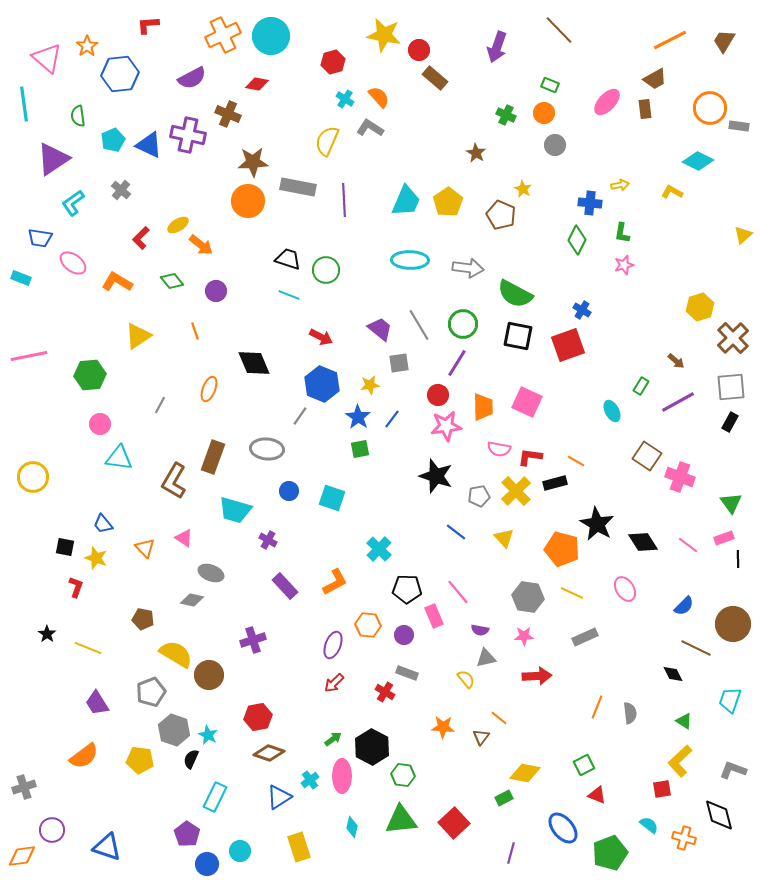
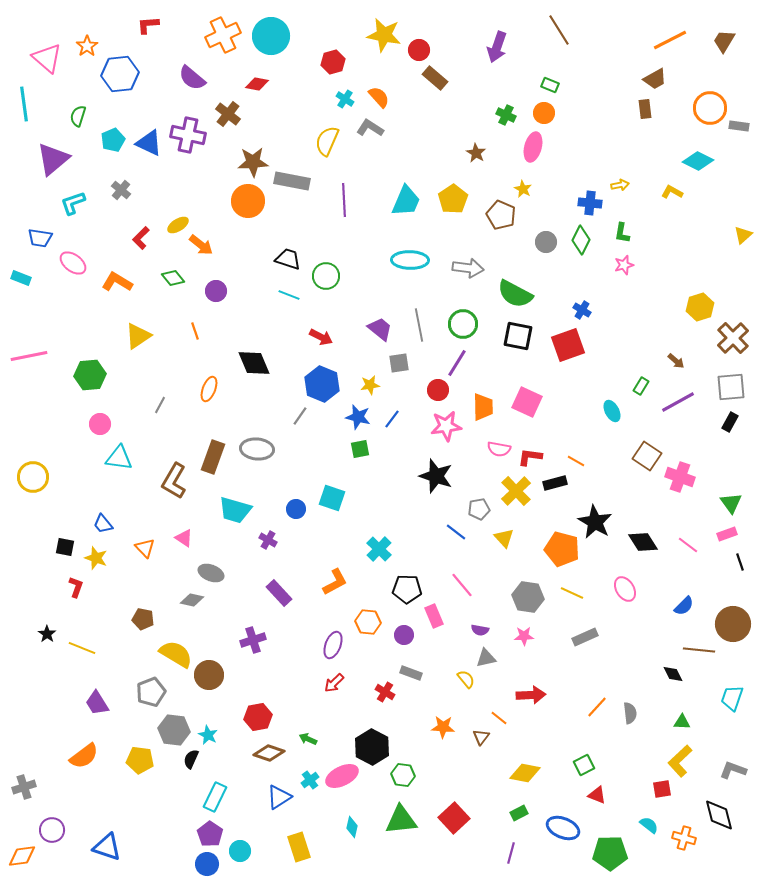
brown line at (559, 30): rotated 12 degrees clockwise
purple semicircle at (192, 78): rotated 68 degrees clockwise
pink ellipse at (607, 102): moved 74 px left, 45 px down; rotated 28 degrees counterclockwise
brown cross at (228, 114): rotated 15 degrees clockwise
green semicircle at (78, 116): rotated 25 degrees clockwise
blue triangle at (149, 145): moved 2 px up
gray circle at (555, 145): moved 9 px left, 97 px down
purple triangle at (53, 159): rotated 6 degrees counterclockwise
gray rectangle at (298, 187): moved 6 px left, 6 px up
yellow pentagon at (448, 202): moved 5 px right, 3 px up
cyan L-shape at (73, 203): rotated 16 degrees clockwise
green diamond at (577, 240): moved 4 px right
green circle at (326, 270): moved 6 px down
green diamond at (172, 281): moved 1 px right, 3 px up
gray line at (419, 325): rotated 20 degrees clockwise
red circle at (438, 395): moved 5 px up
blue star at (358, 417): rotated 20 degrees counterclockwise
gray ellipse at (267, 449): moved 10 px left
blue circle at (289, 491): moved 7 px right, 18 px down
gray pentagon at (479, 496): moved 13 px down
black star at (597, 524): moved 2 px left, 2 px up
pink rectangle at (724, 538): moved 3 px right, 4 px up
black line at (738, 559): moved 2 px right, 3 px down; rotated 18 degrees counterclockwise
purple rectangle at (285, 586): moved 6 px left, 7 px down
pink line at (458, 592): moved 4 px right, 7 px up
orange hexagon at (368, 625): moved 3 px up
yellow line at (88, 648): moved 6 px left
brown line at (696, 648): moved 3 px right, 2 px down; rotated 20 degrees counterclockwise
gray rectangle at (407, 673): moved 4 px right
red arrow at (537, 676): moved 6 px left, 19 px down
cyan trapezoid at (730, 700): moved 2 px right, 2 px up
orange line at (597, 707): rotated 20 degrees clockwise
green triangle at (684, 721): moved 2 px left, 1 px down; rotated 30 degrees counterclockwise
gray hexagon at (174, 730): rotated 12 degrees counterclockwise
green arrow at (333, 739): moved 25 px left; rotated 120 degrees counterclockwise
pink ellipse at (342, 776): rotated 64 degrees clockwise
green rectangle at (504, 798): moved 15 px right, 15 px down
red square at (454, 823): moved 5 px up
blue ellipse at (563, 828): rotated 28 degrees counterclockwise
purple pentagon at (187, 834): moved 23 px right
green pentagon at (610, 853): rotated 20 degrees clockwise
